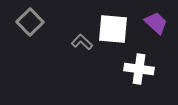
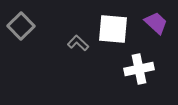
gray square: moved 9 px left, 4 px down
gray L-shape: moved 4 px left, 1 px down
white cross: rotated 20 degrees counterclockwise
